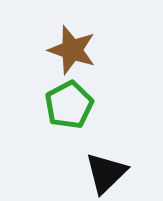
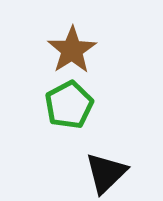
brown star: rotated 21 degrees clockwise
